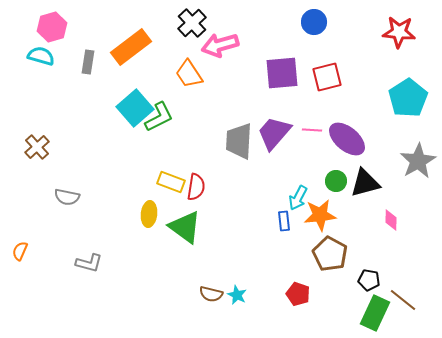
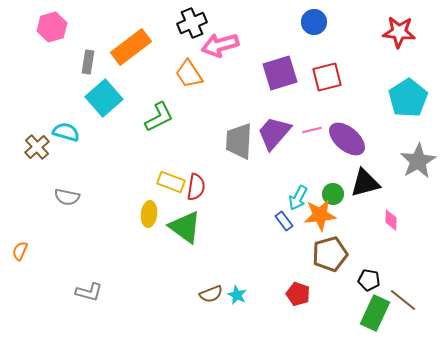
black cross: rotated 20 degrees clockwise
cyan semicircle: moved 25 px right, 76 px down
purple square: moved 2 px left; rotated 12 degrees counterclockwise
cyan square: moved 31 px left, 10 px up
pink line: rotated 18 degrees counterclockwise
green circle: moved 3 px left, 13 px down
blue rectangle: rotated 30 degrees counterclockwise
brown pentagon: rotated 28 degrees clockwise
gray L-shape: moved 29 px down
brown semicircle: rotated 35 degrees counterclockwise
